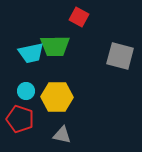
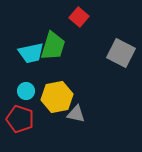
red square: rotated 12 degrees clockwise
green trapezoid: moved 2 px left; rotated 72 degrees counterclockwise
gray square: moved 1 px right, 3 px up; rotated 12 degrees clockwise
yellow hexagon: rotated 12 degrees counterclockwise
gray triangle: moved 14 px right, 21 px up
